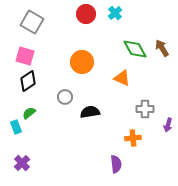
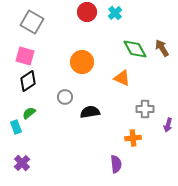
red circle: moved 1 px right, 2 px up
